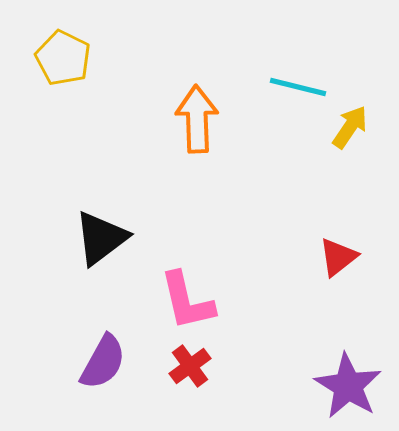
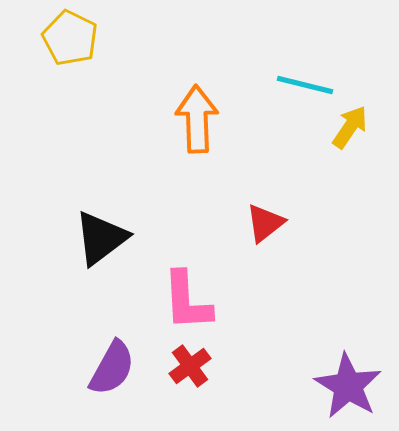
yellow pentagon: moved 7 px right, 20 px up
cyan line: moved 7 px right, 2 px up
red triangle: moved 73 px left, 34 px up
pink L-shape: rotated 10 degrees clockwise
purple semicircle: moved 9 px right, 6 px down
